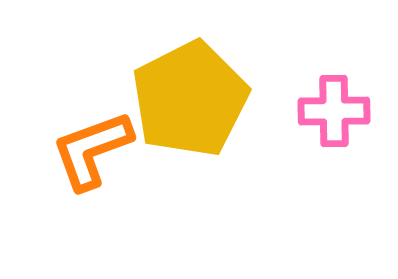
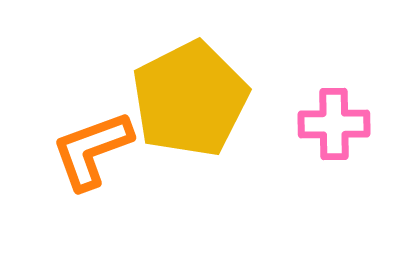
pink cross: moved 13 px down
